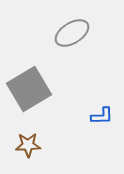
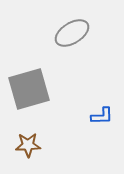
gray square: rotated 15 degrees clockwise
